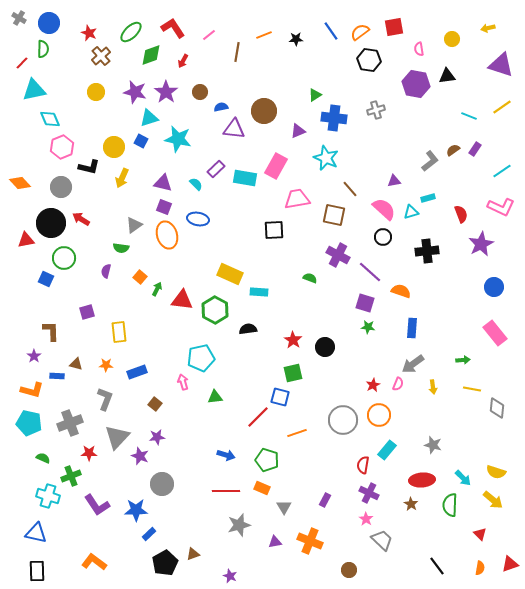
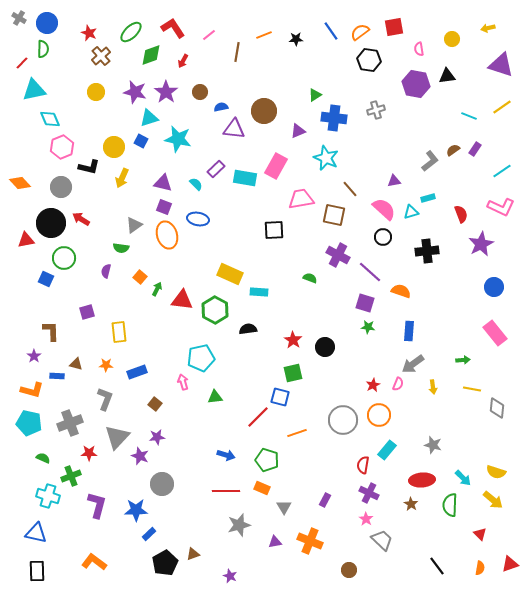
blue circle at (49, 23): moved 2 px left
pink trapezoid at (297, 199): moved 4 px right
blue rectangle at (412, 328): moved 3 px left, 3 px down
purple L-shape at (97, 505): rotated 132 degrees counterclockwise
